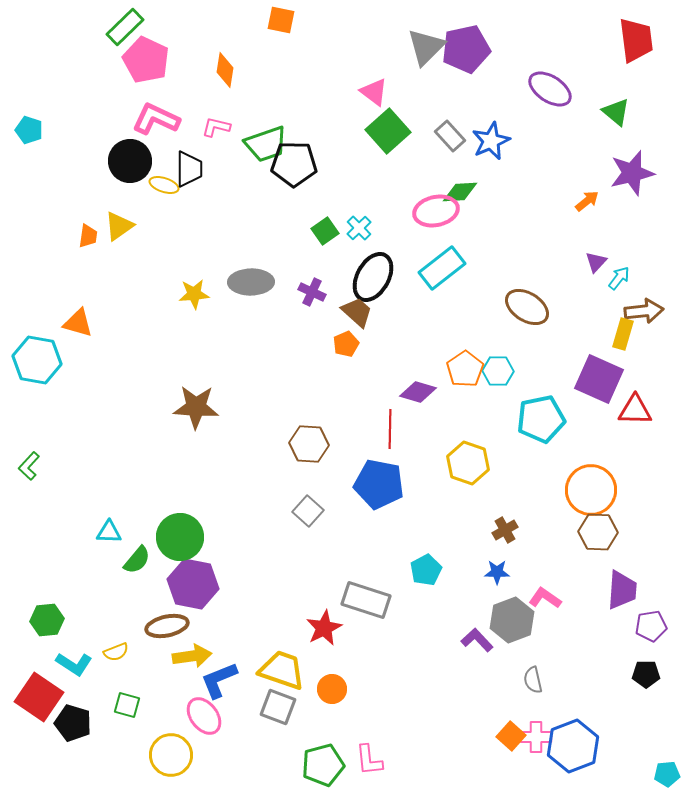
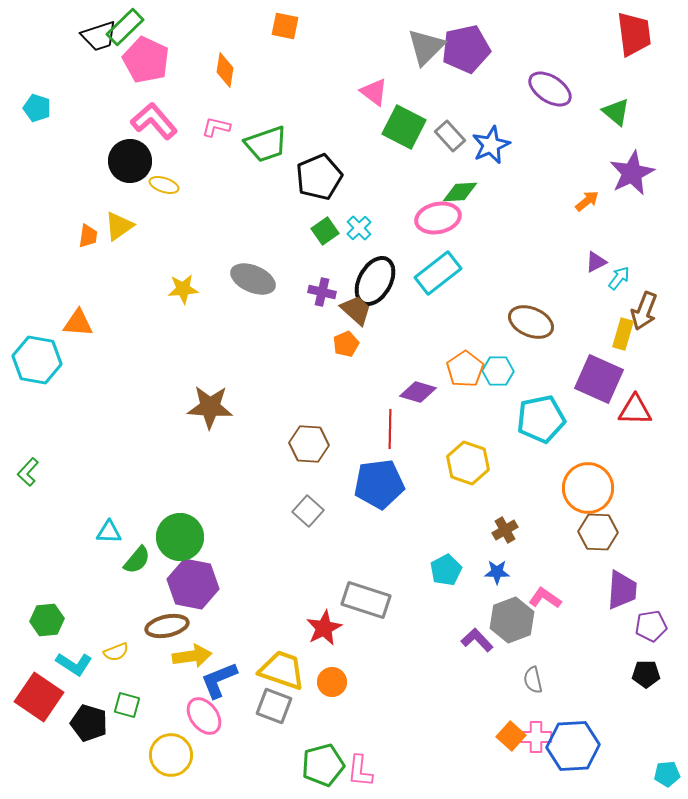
orange square at (281, 20): moved 4 px right, 6 px down
red trapezoid at (636, 40): moved 2 px left, 6 px up
pink L-shape at (156, 119): moved 2 px left, 2 px down; rotated 24 degrees clockwise
cyan pentagon at (29, 130): moved 8 px right, 22 px up
green square at (388, 131): moved 16 px right, 4 px up; rotated 21 degrees counterclockwise
blue star at (491, 141): moved 4 px down
black pentagon at (294, 164): moved 25 px right, 13 px down; rotated 24 degrees counterclockwise
black trapezoid at (189, 169): moved 90 px left, 133 px up; rotated 72 degrees clockwise
purple star at (632, 173): rotated 12 degrees counterclockwise
pink ellipse at (436, 211): moved 2 px right, 7 px down
purple triangle at (596, 262): rotated 20 degrees clockwise
cyan rectangle at (442, 268): moved 4 px left, 5 px down
black ellipse at (373, 277): moved 2 px right, 4 px down
gray ellipse at (251, 282): moved 2 px right, 3 px up; rotated 24 degrees clockwise
purple cross at (312, 292): moved 10 px right; rotated 12 degrees counterclockwise
yellow star at (194, 294): moved 11 px left, 5 px up
brown ellipse at (527, 307): moved 4 px right, 15 px down; rotated 9 degrees counterclockwise
brown arrow at (644, 311): rotated 117 degrees clockwise
brown trapezoid at (357, 312): moved 1 px left, 2 px up
orange triangle at (78, 323): rotated 12 degrees counterclockwise
brown star at (196, 407): moved 14 px right
green L-shape at (29, 466): moved 1 px left, 6 px down
blue pentagon at (379, 484): rotated 18 degrees counterclockwise
orange circle at (591, 490): moved 3 px left, 2 px up
cyan pentagon at (426, 570): moved 20 px right
orange circle at (332, 689): moved 7 px up
gray square at (278, 707): moved 4 px left, 1 px up
black pentagon at (73, 723): moved 16 px right
blue hexagon at (573, 746): rotated 18 degrees clockwise
pink L-shape at (369, 760): moved 9 px left, 11 px down; rotated 12 degrees clockwise
